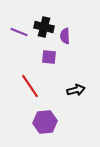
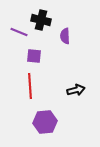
black cross: moved 3 px left, 7 px up
purple square: moved 15 px left, 1 px up
red line: rotated 30 degrees clockwise
